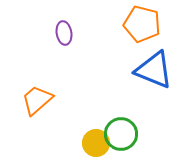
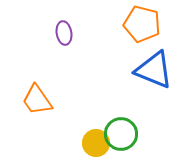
orange trapezoid: rotated 84 degrees counterclockwise
